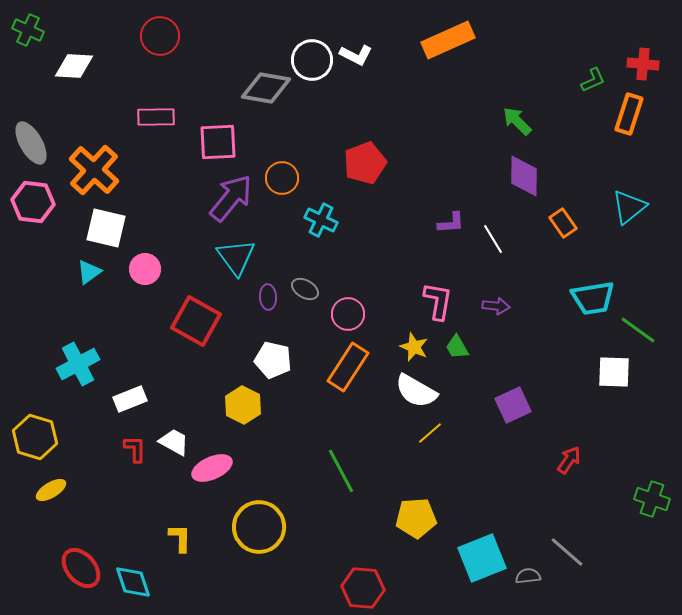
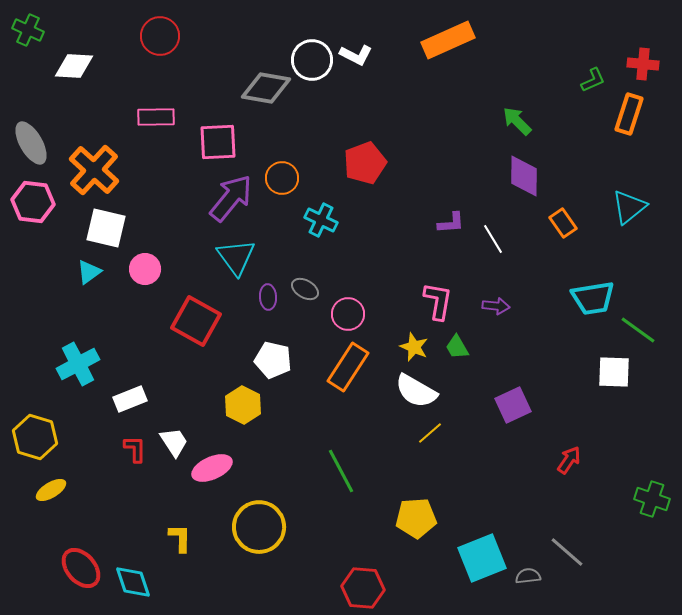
white trapezoid at (174, 442): rotated 28 degrees clockwise
